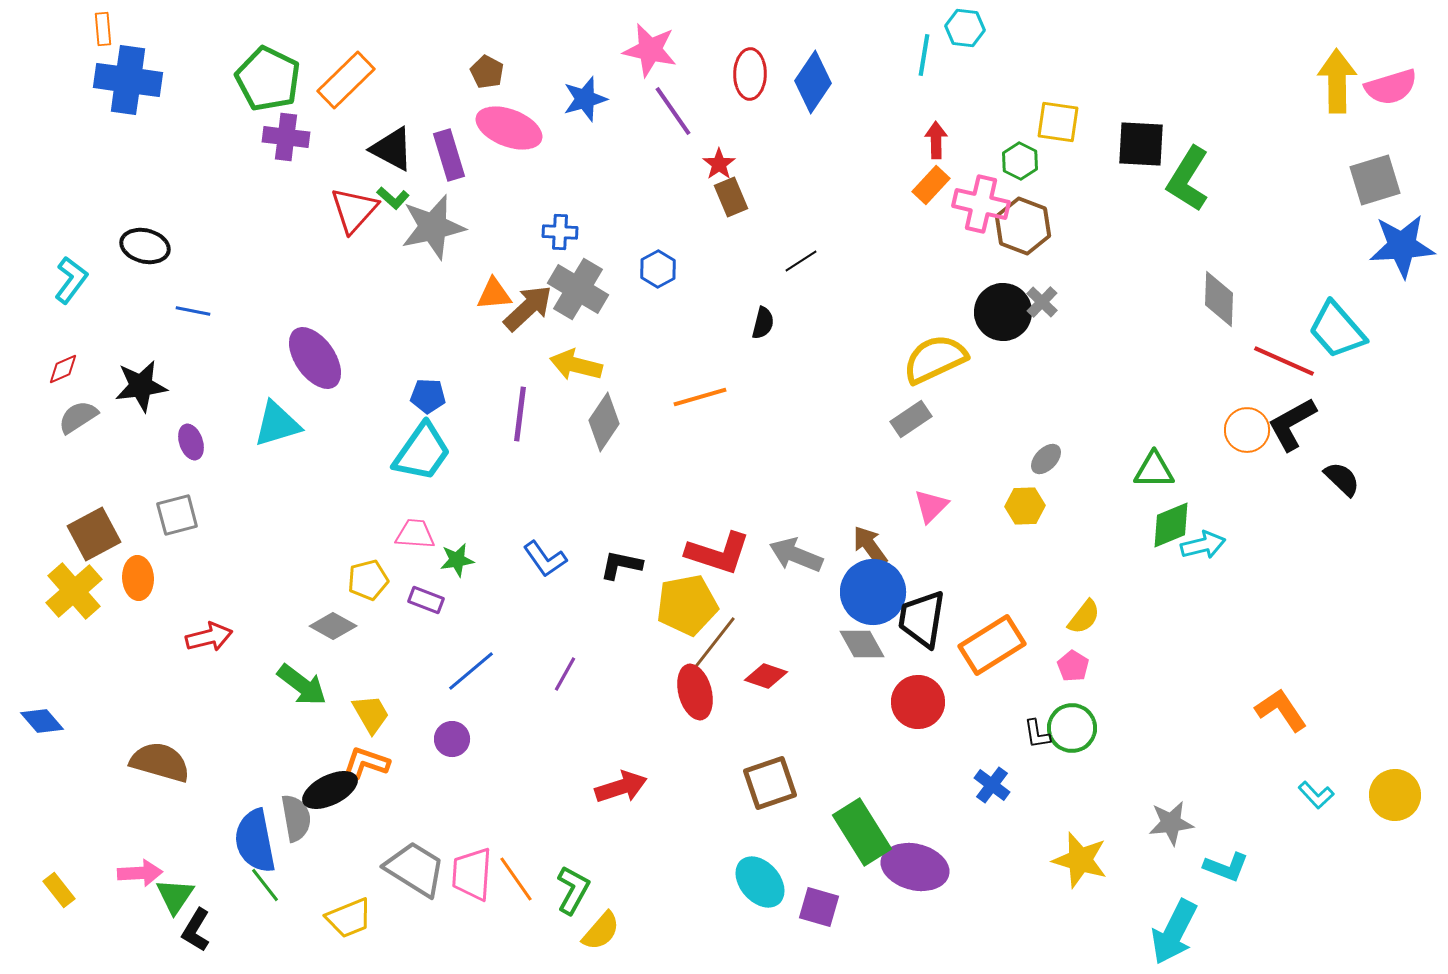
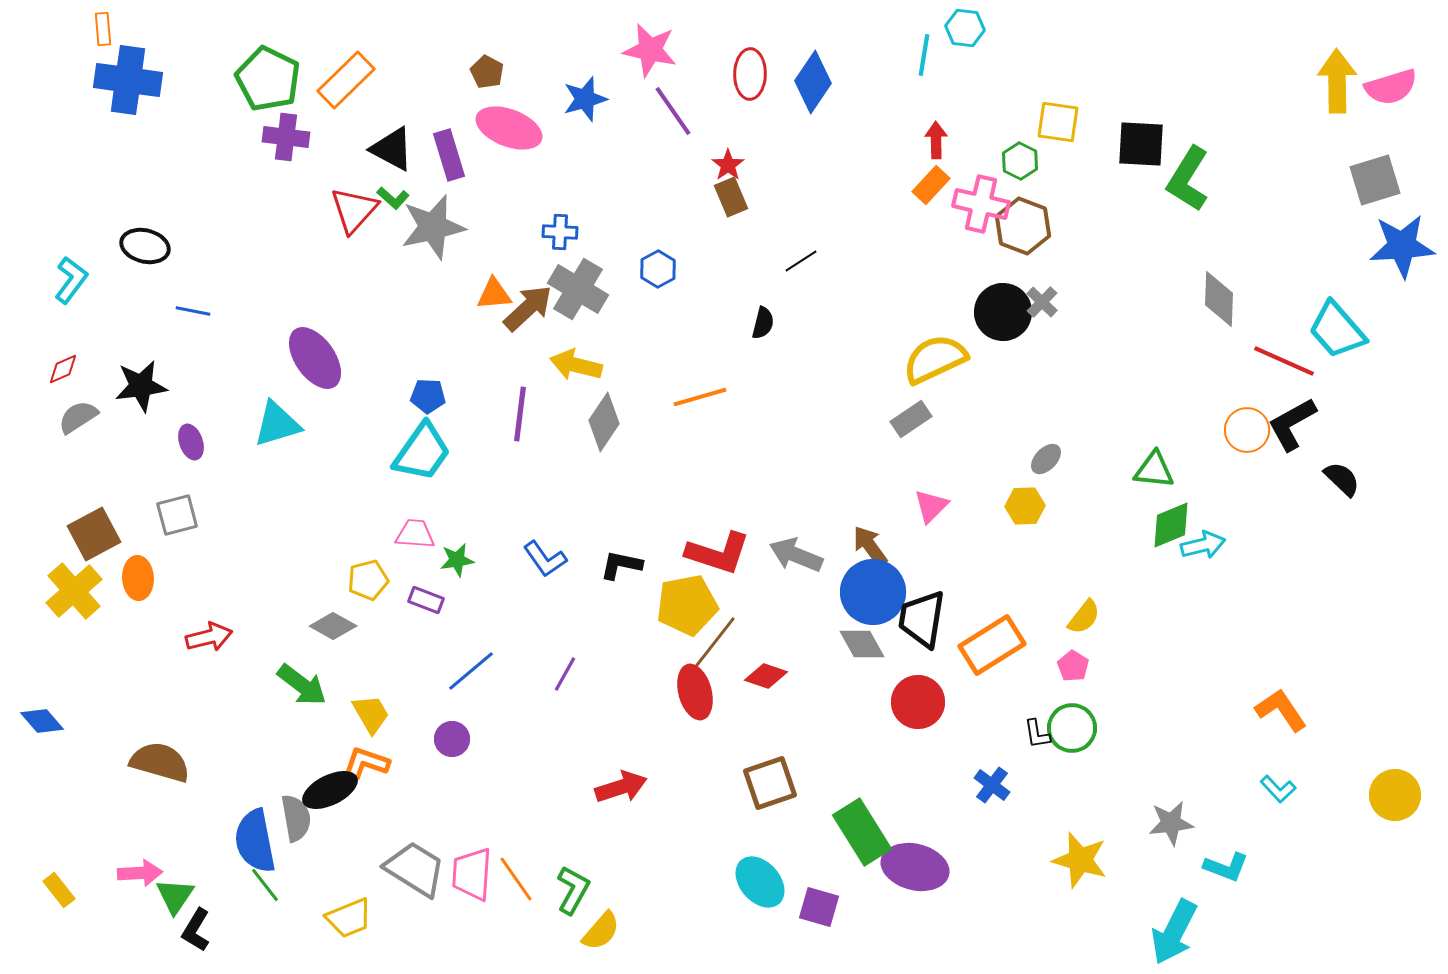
red star at (719, 164): moved 9 px right, 1 px down
green triangle at (1154, 470): rotated 6 degrees clockwise
cyan L-shape at (1316, 795): moved 38 px left, 6 px up
